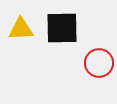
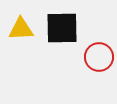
red circle: moved 6 px up
